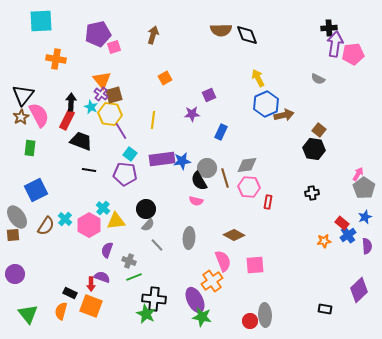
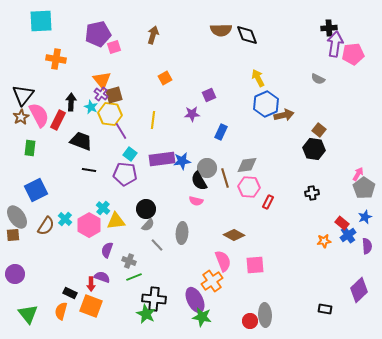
red rectangle at (67, 120): moved 9 px left
red rectangle at (268, 202): rotated 16 degrees clockwise
gray ellipse at (189, 238): moved 7 px left, 5 px up
